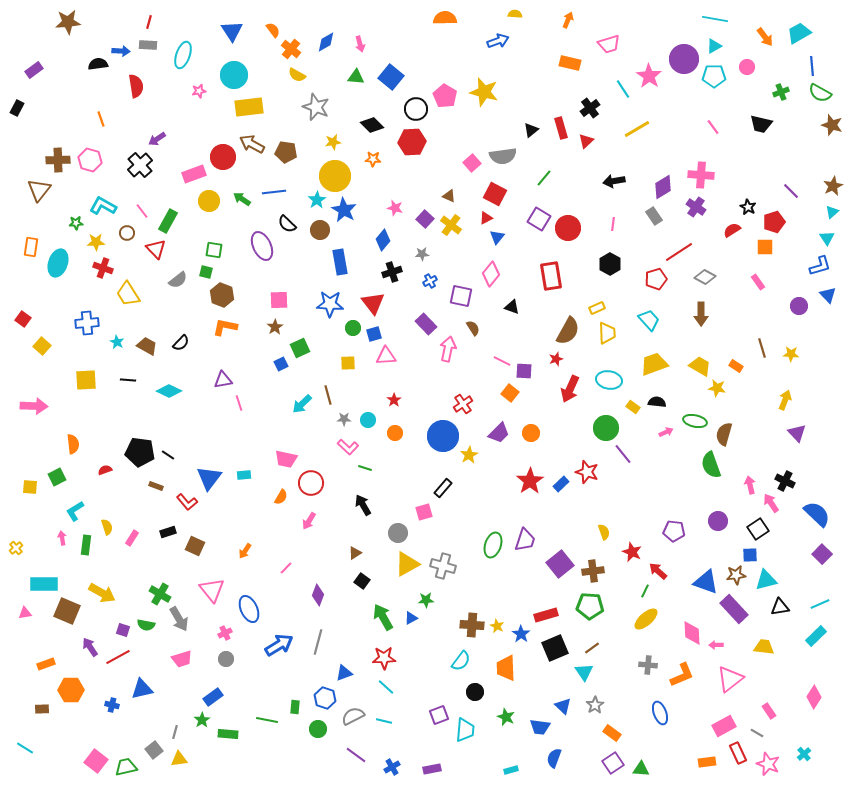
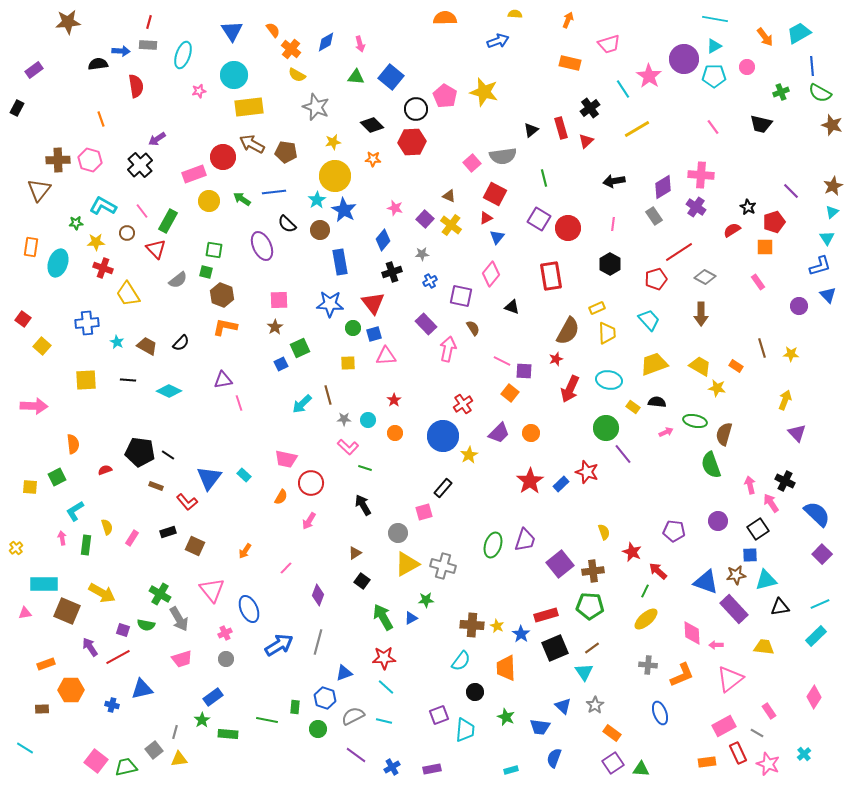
green line at (544, 178): rotated 54 degrees counterclockwise
cyan rectangle at (244, 475): rotated 48 degrees clockwise
